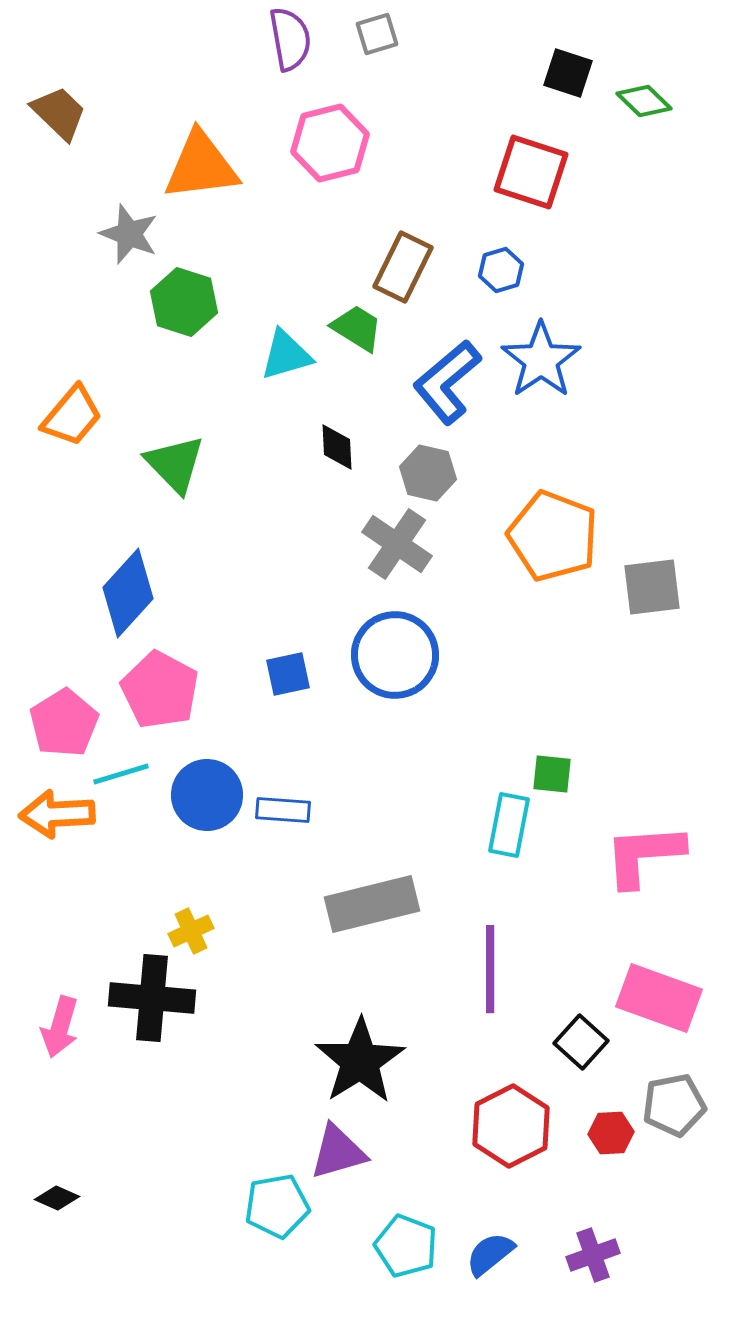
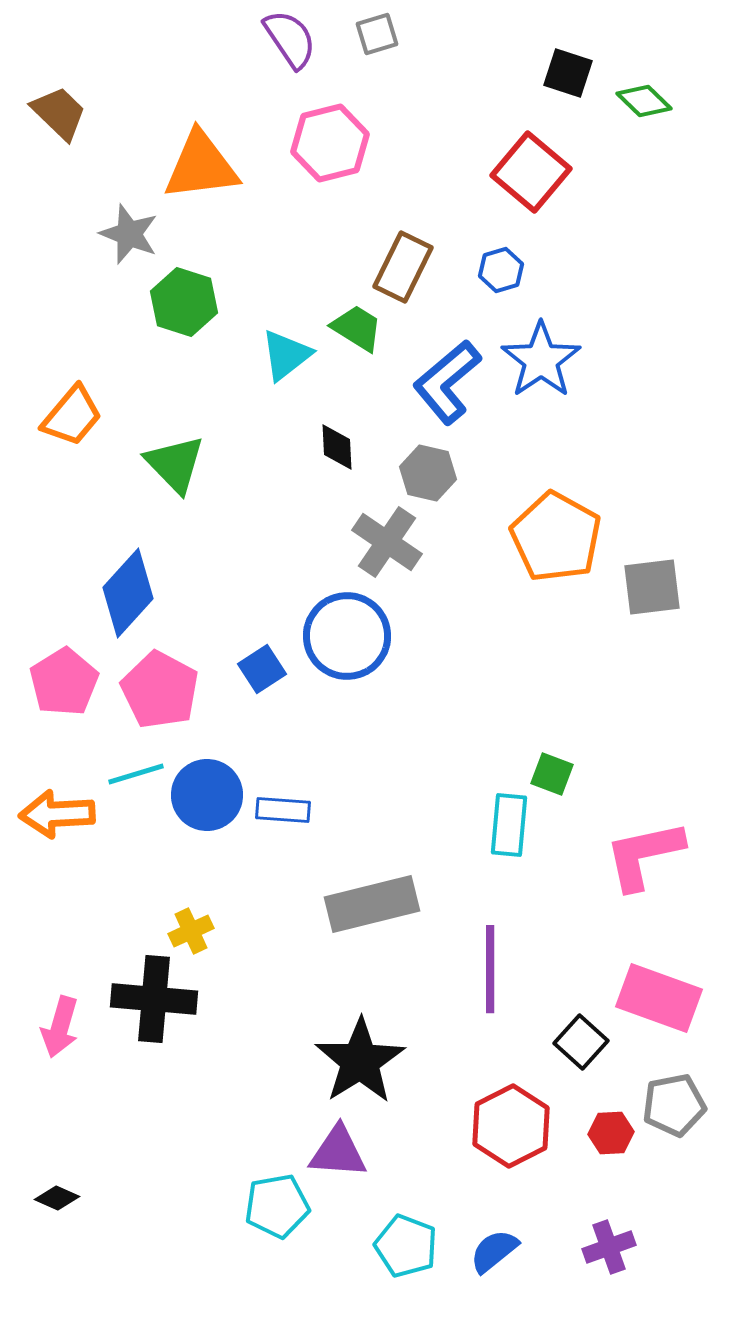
purple semicircle at (290, 39): rotated 24 degrees counterclockwise
red square at (531, 172): rotated 22 degrees clockwise
cyan triangle at (286, 355): rotated 22 degrees counterclockwise
orange pentagon at (553, 536): moved 3 px right, 1 px down; rotated 8 degrees clockwise
gray cross at (397, 544): moved 10 px left, 2 px up
blue circle at (395, 655): moved 48 px left, 19 px up
blue square at (288, 674): moved 26 px left, 5 px up; rotated 21 degrees counterclockwise
pink pentagon at (64, 723): moved 41 px up
cyan line at (121, 774): moved 15 px right
green square at (552, 774): rotated 15 degrees clockwise
cyan rectangle at (509, 825): rotated 6 degrees counterclockwise
pink L-shape at (644, 855): rotated 8 degrees counterclockwise
black cross at (152, 998): moved 2 px right, 1 px down
purple triangle at (338, 1152): rotated 20 degrees clockwise
blue semicircle at (490, 1254): moved 4 px right, 3 px up
purple cross at (593, 1255): moved 16 px right, 8 px up
